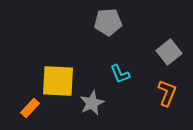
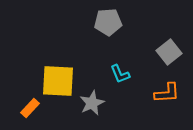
orange L-shape: rotated 64 degrees clockwise
